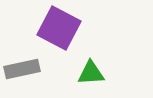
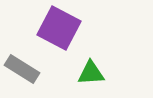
gray rectangle: rotated 44 degrees clockwise
